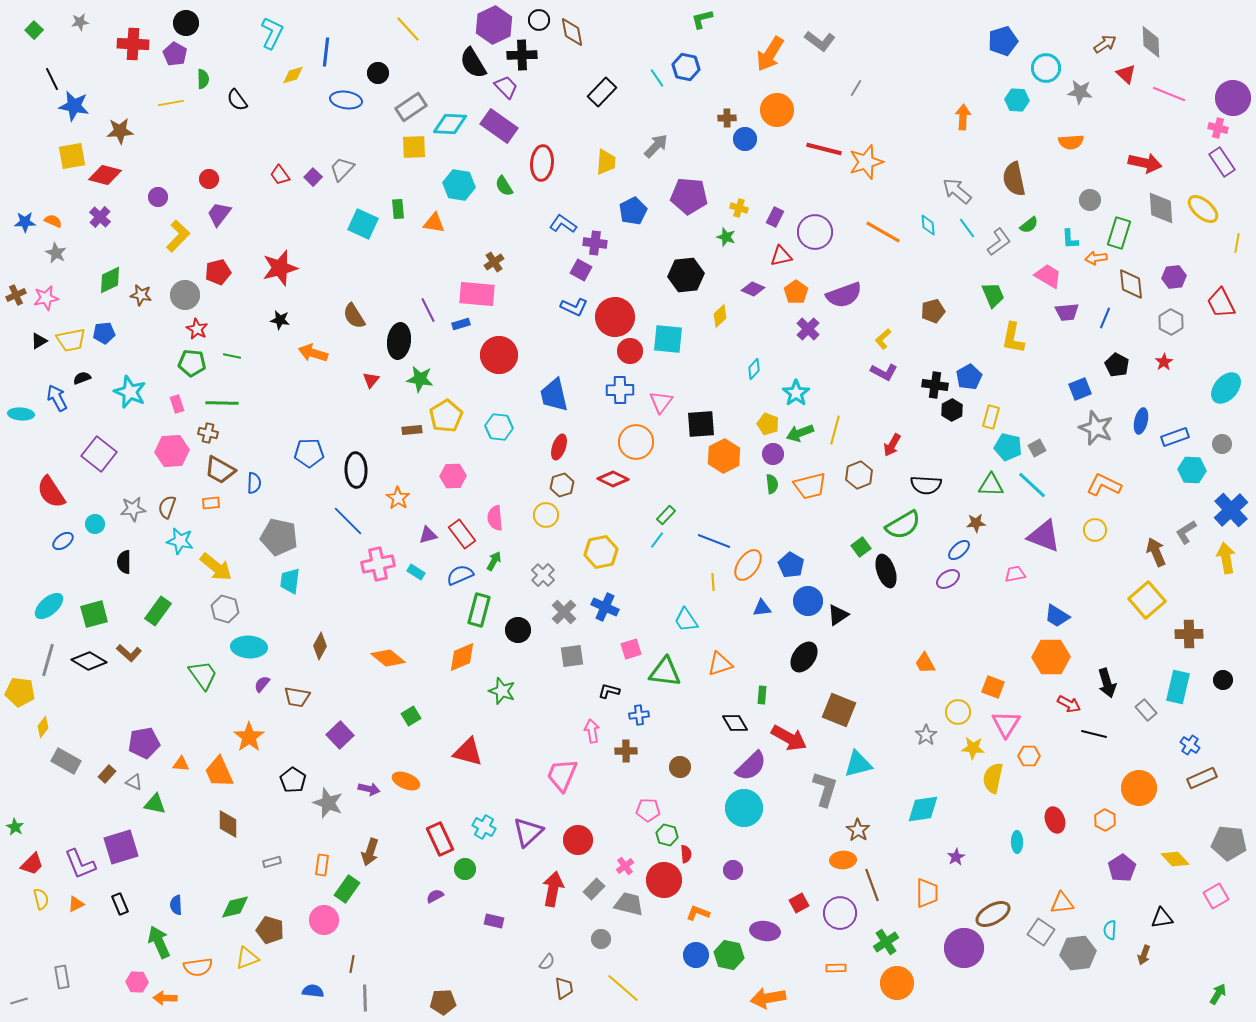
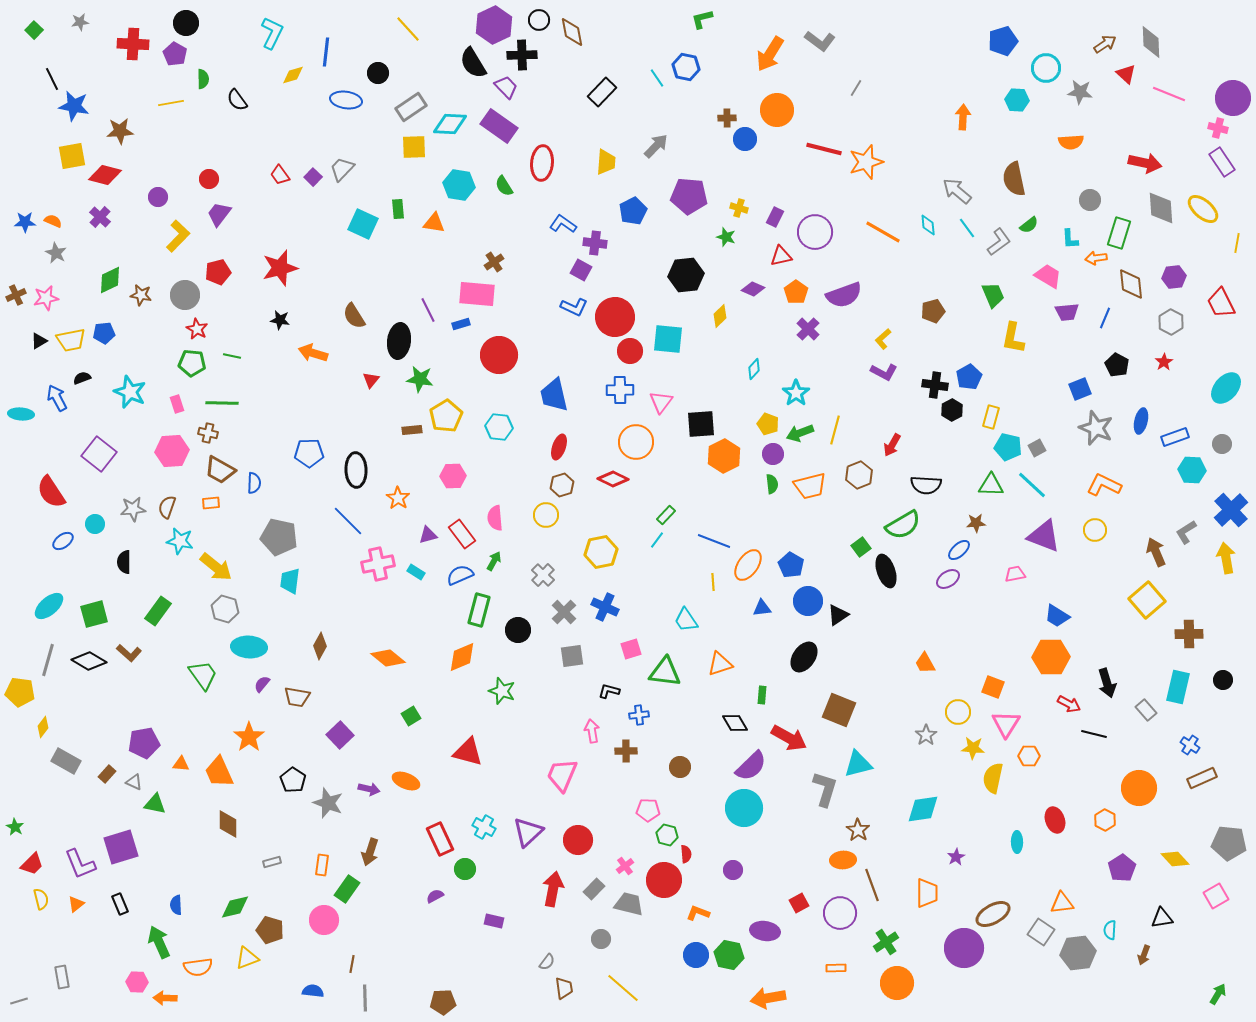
orange triangle at (76, 904): rotated 12 degrees counterclockwise
